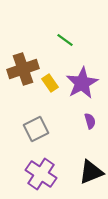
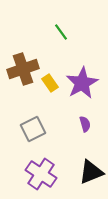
green line: moved 4 px left, 8 px up; rotated 18 degrees clockwise
purple semicircle: moved 5 px left, 3 px down
gray square: moved 3 px left
